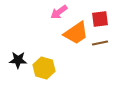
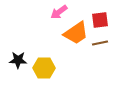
red square: moved 1 px down
yellow hexagon: rotated 15 degrees counterclockwise
